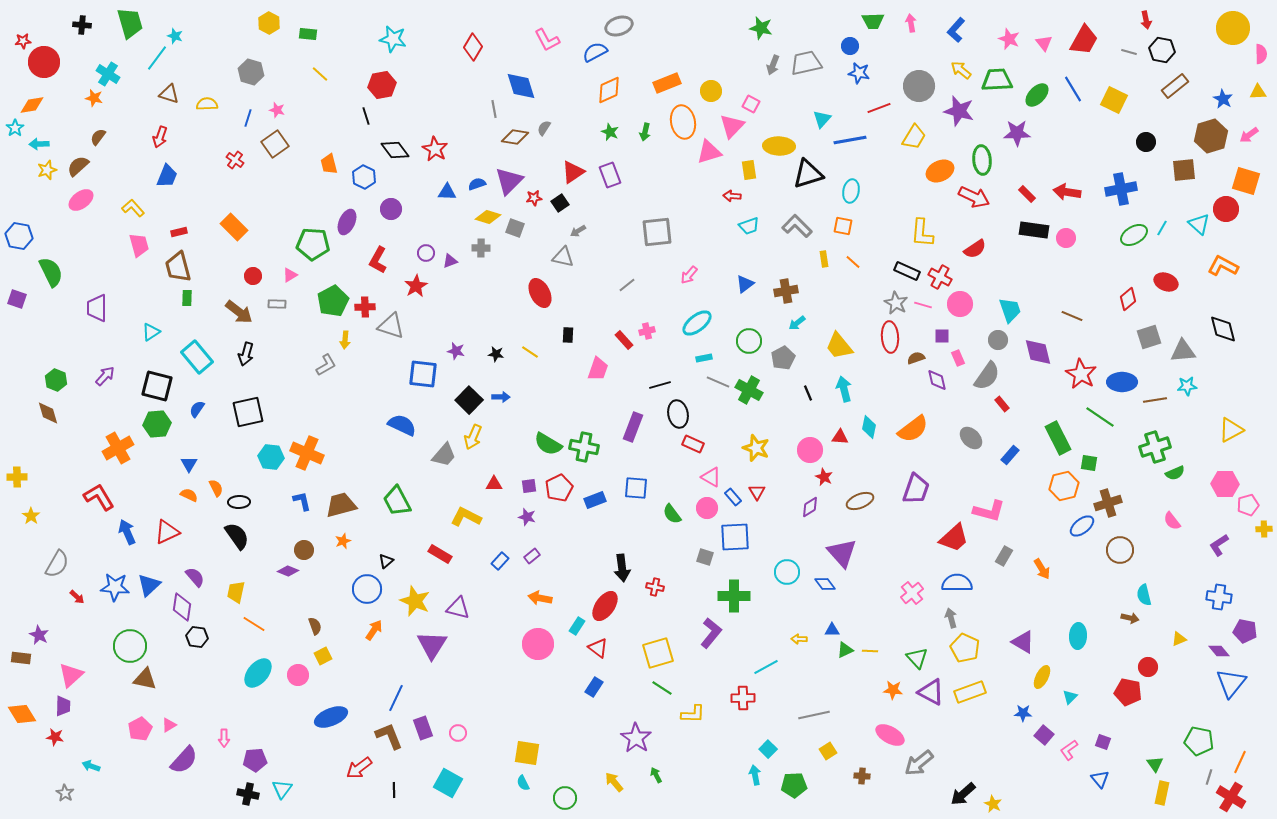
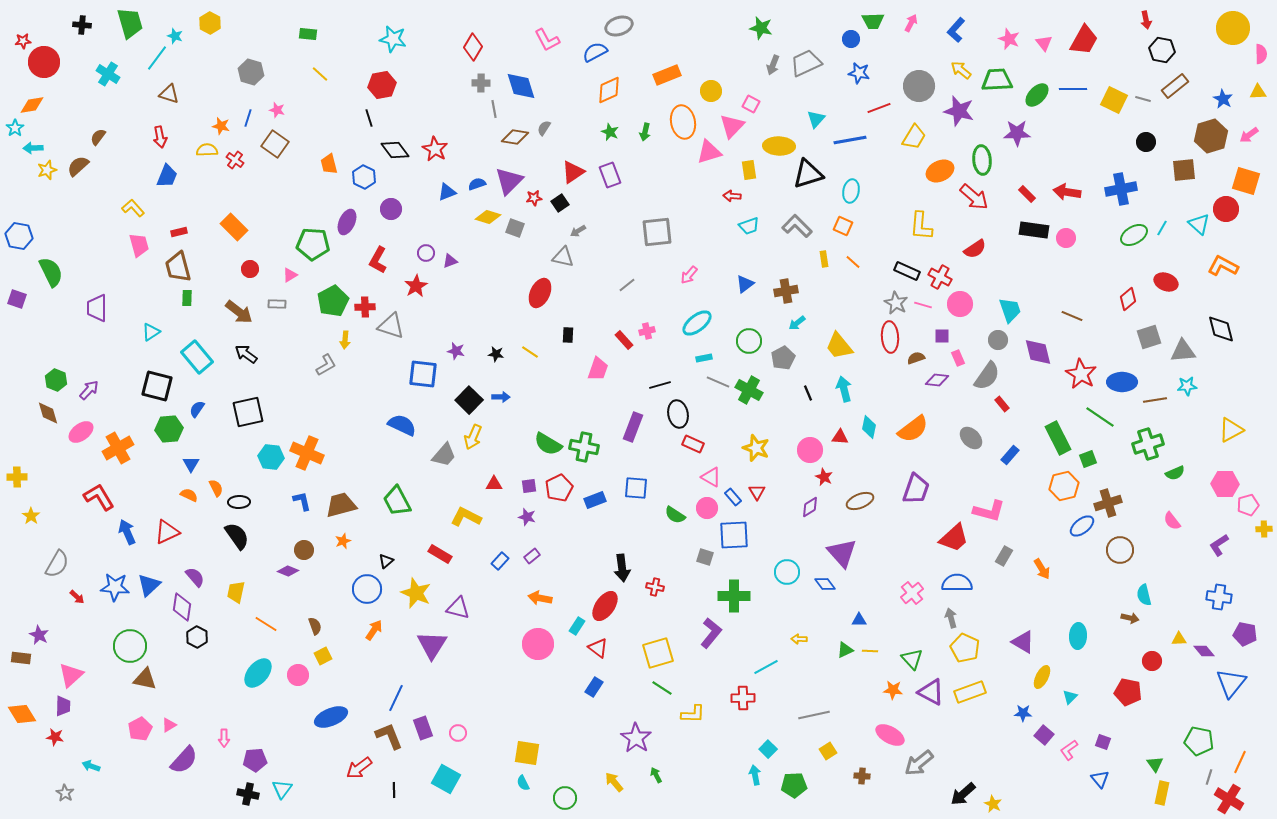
yellow hexagon at (269, 23): moved 59 px left
pink arrow at (911, 23): rotated 36 degrees clockwise
blue circle at (850, 46): moved 1 px right, 7 px up
gray line at (1129, 52): moved 14 px right, 47 px down
gray trapezoid at (806, 63): rotated 12 degrees counterclockwise
orange rectangle at (667, 83): moved 8 px up
blue line at (1073, 89): rotated 60 degrees counterclockwise
orange star at (94, 98): moved 127 px right, 28 px down
yellow semicircle at (207, 104): moved 46 px down
black line at (366, 116): moved 3 px right, 2 px down
cyan triangle at (822, 119): moved 6 px left
red arrow at (160, 137): rotated 30 degrees counterclockwise
cyan arrow at (39, 144): moved 6 px left, 4 px down
brown square at (275, 144): rotated 20 degrees counterclockwise
blue triangle at (447, 192): rotated 24 degrees counterclockwise
red arrow at (974, 197): rotated 16 degrees clockwise
pink ellipse at (81, 200): moved 232 px down
orange square at (843, 226): rotated 12 degrees clockwise
yellow L-shape at (922, 233): moved 1 px left, 7 px up
gray cross at (481, 248): moved 165 px up
red circle at (253, 276): moved 3 px left, 7 px up
red ellipse at (540, 293): rotated 52 degrees clockwise
black diamond at (1223, 329): moved 2 px left
black arrow at (246, 354): rotated 110 degrees clockwise
purple arrow at (105, 376): moved 16 px left, 14 px down
purple diamond at (937, 380): rotated 70 degrees counterclockwise
green hexagon at (157, 424): moved 12 px right, 5 px down
green cross at (1155, 447): moved 7 px left, 3 px up
green square at (1089, 463): moved 1 px left, 4 px up; rotated 30 degrees counterclockwise
blue triangle at (189, 464): moved 2 px right
green semicircle at (672, 514): moved 3 px right, 1 px down; rotated 20 degrees counterclockwise
blue square at (735, 537): moved 1 px left, 2 px up
yellow star at (415, 601): moved 1 px right, 8 px up
orange line at (254, 624): moved 12 px right
blue triangle at (832, 630): moved 27 px right, 10 px up
purple pentagon at (1245, 631): moved 3 px down
black hexagon at (197, 637): rotated 20 degrees clockwise
yellow triangle at (1179, 639): rotated 21 degrees clockwise
purple diamond at (1219, 651): moved 15 px left
green triangle at (917, 658): moved 5 px left, 1 px down
red circle at (1148, 667): moved 4 px right, 6 px up
cyan square at (448, 783): moved 2 px left, 4 px up
red cross at (1231, 797): moved 2 px left, 2 px down
